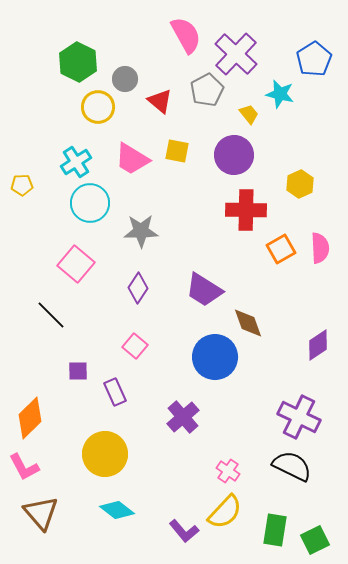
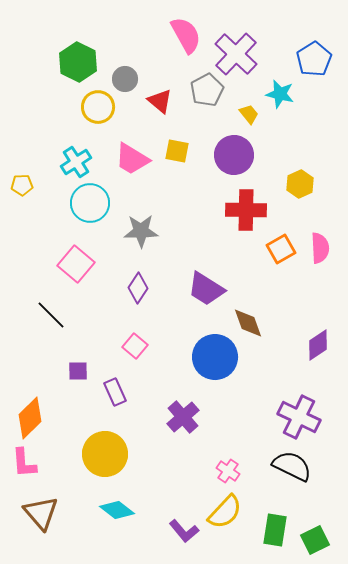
purple trapezoid at (204, 290): moved 2 px right, 1 px up
pink L-shape at (24, 467): moved 4 px up; rotated 24 degrees clockwise
